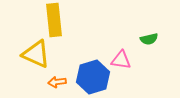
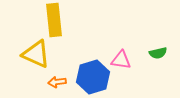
green semicircle: moved 9 px right, 14 px down
